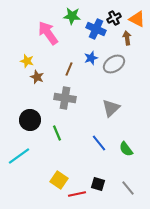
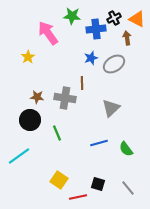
blue cross: rotated 30 degrees counterclockwise
yellow star: moved 1 px right, 4 px up; rotated 24 degrees clockwise
brown line: moved 13 px right, 14 px down; rotated 24 degrees counterclockwise
brown star: moved 20 px down; rotated 16 degrees counterclockwise
blue line: rotated 66 degrees counterclockwise
red line: moved 1 px right, 3 px down
